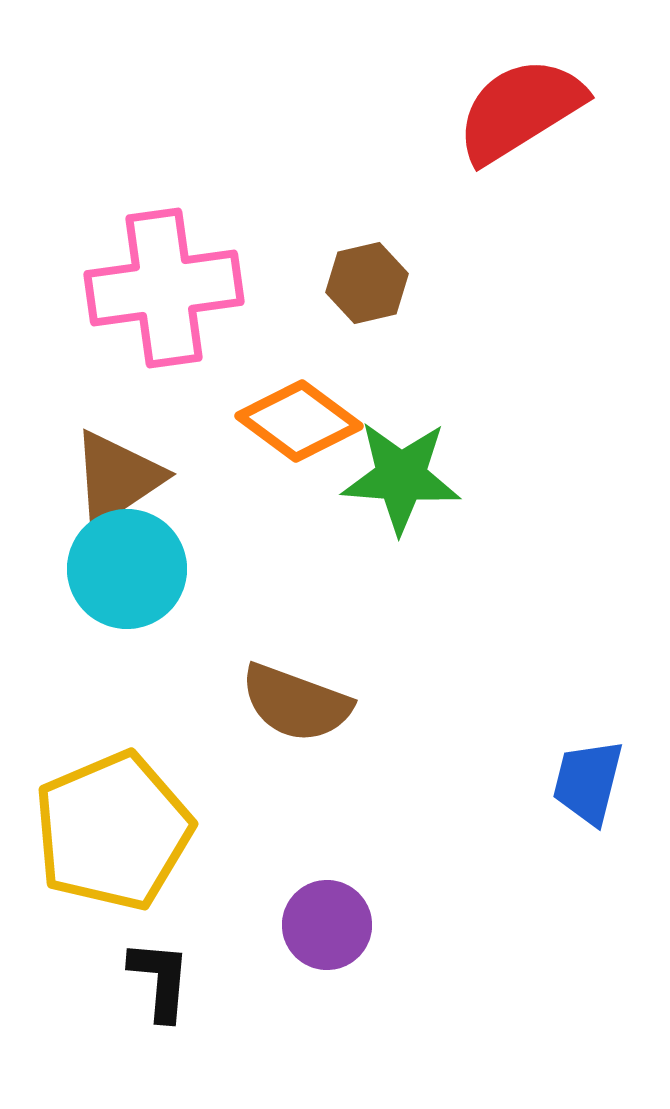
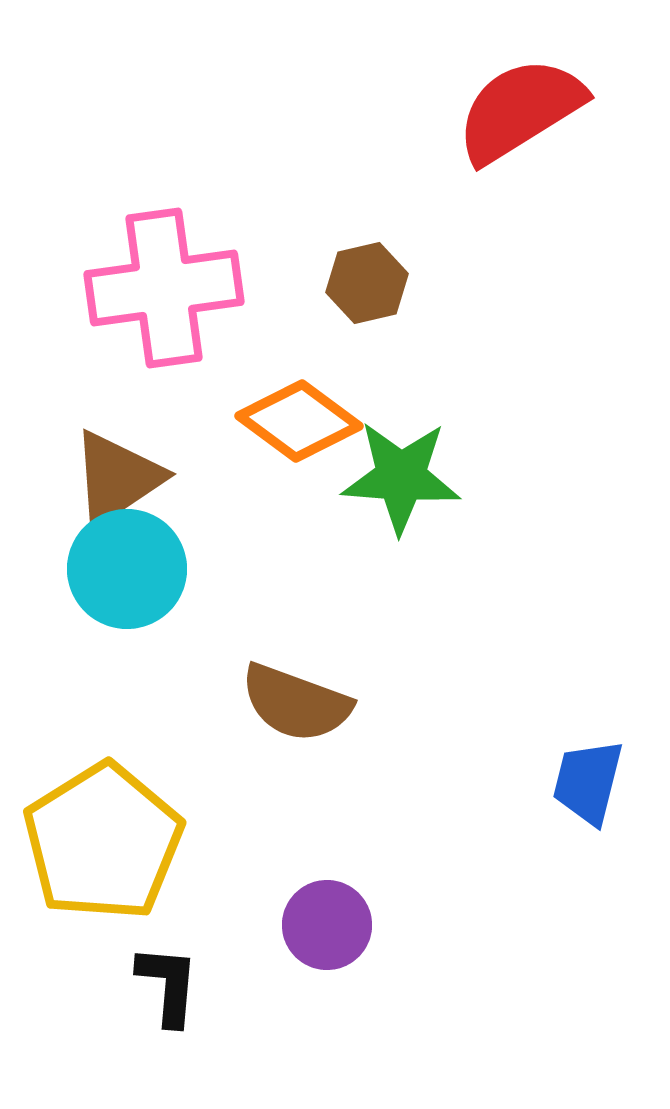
yellow pentagon: moved 10 px left, 11 px down; rotated 9 degrees counterclockwise
black L-shape: moved 8 px right, 5 px down
